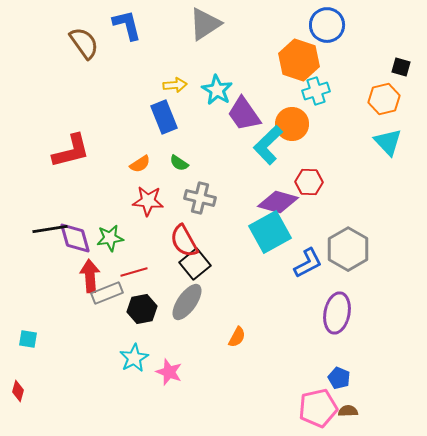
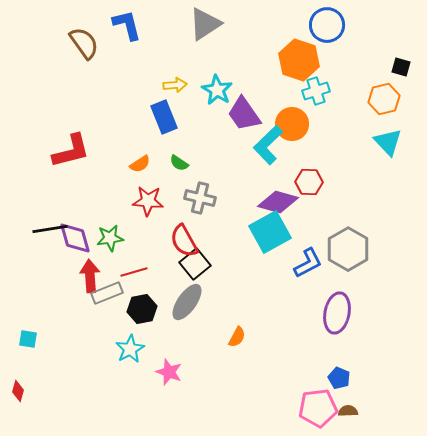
cyan star at (134, 358): moved 4 px left, 9 px up
pink pentagon at (318, 408): rotated 6 degrees clockwise
